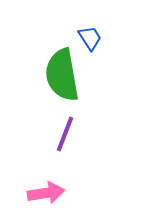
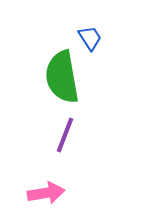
green semicircle: moved 2 px down
purple line: moved 1 px down
